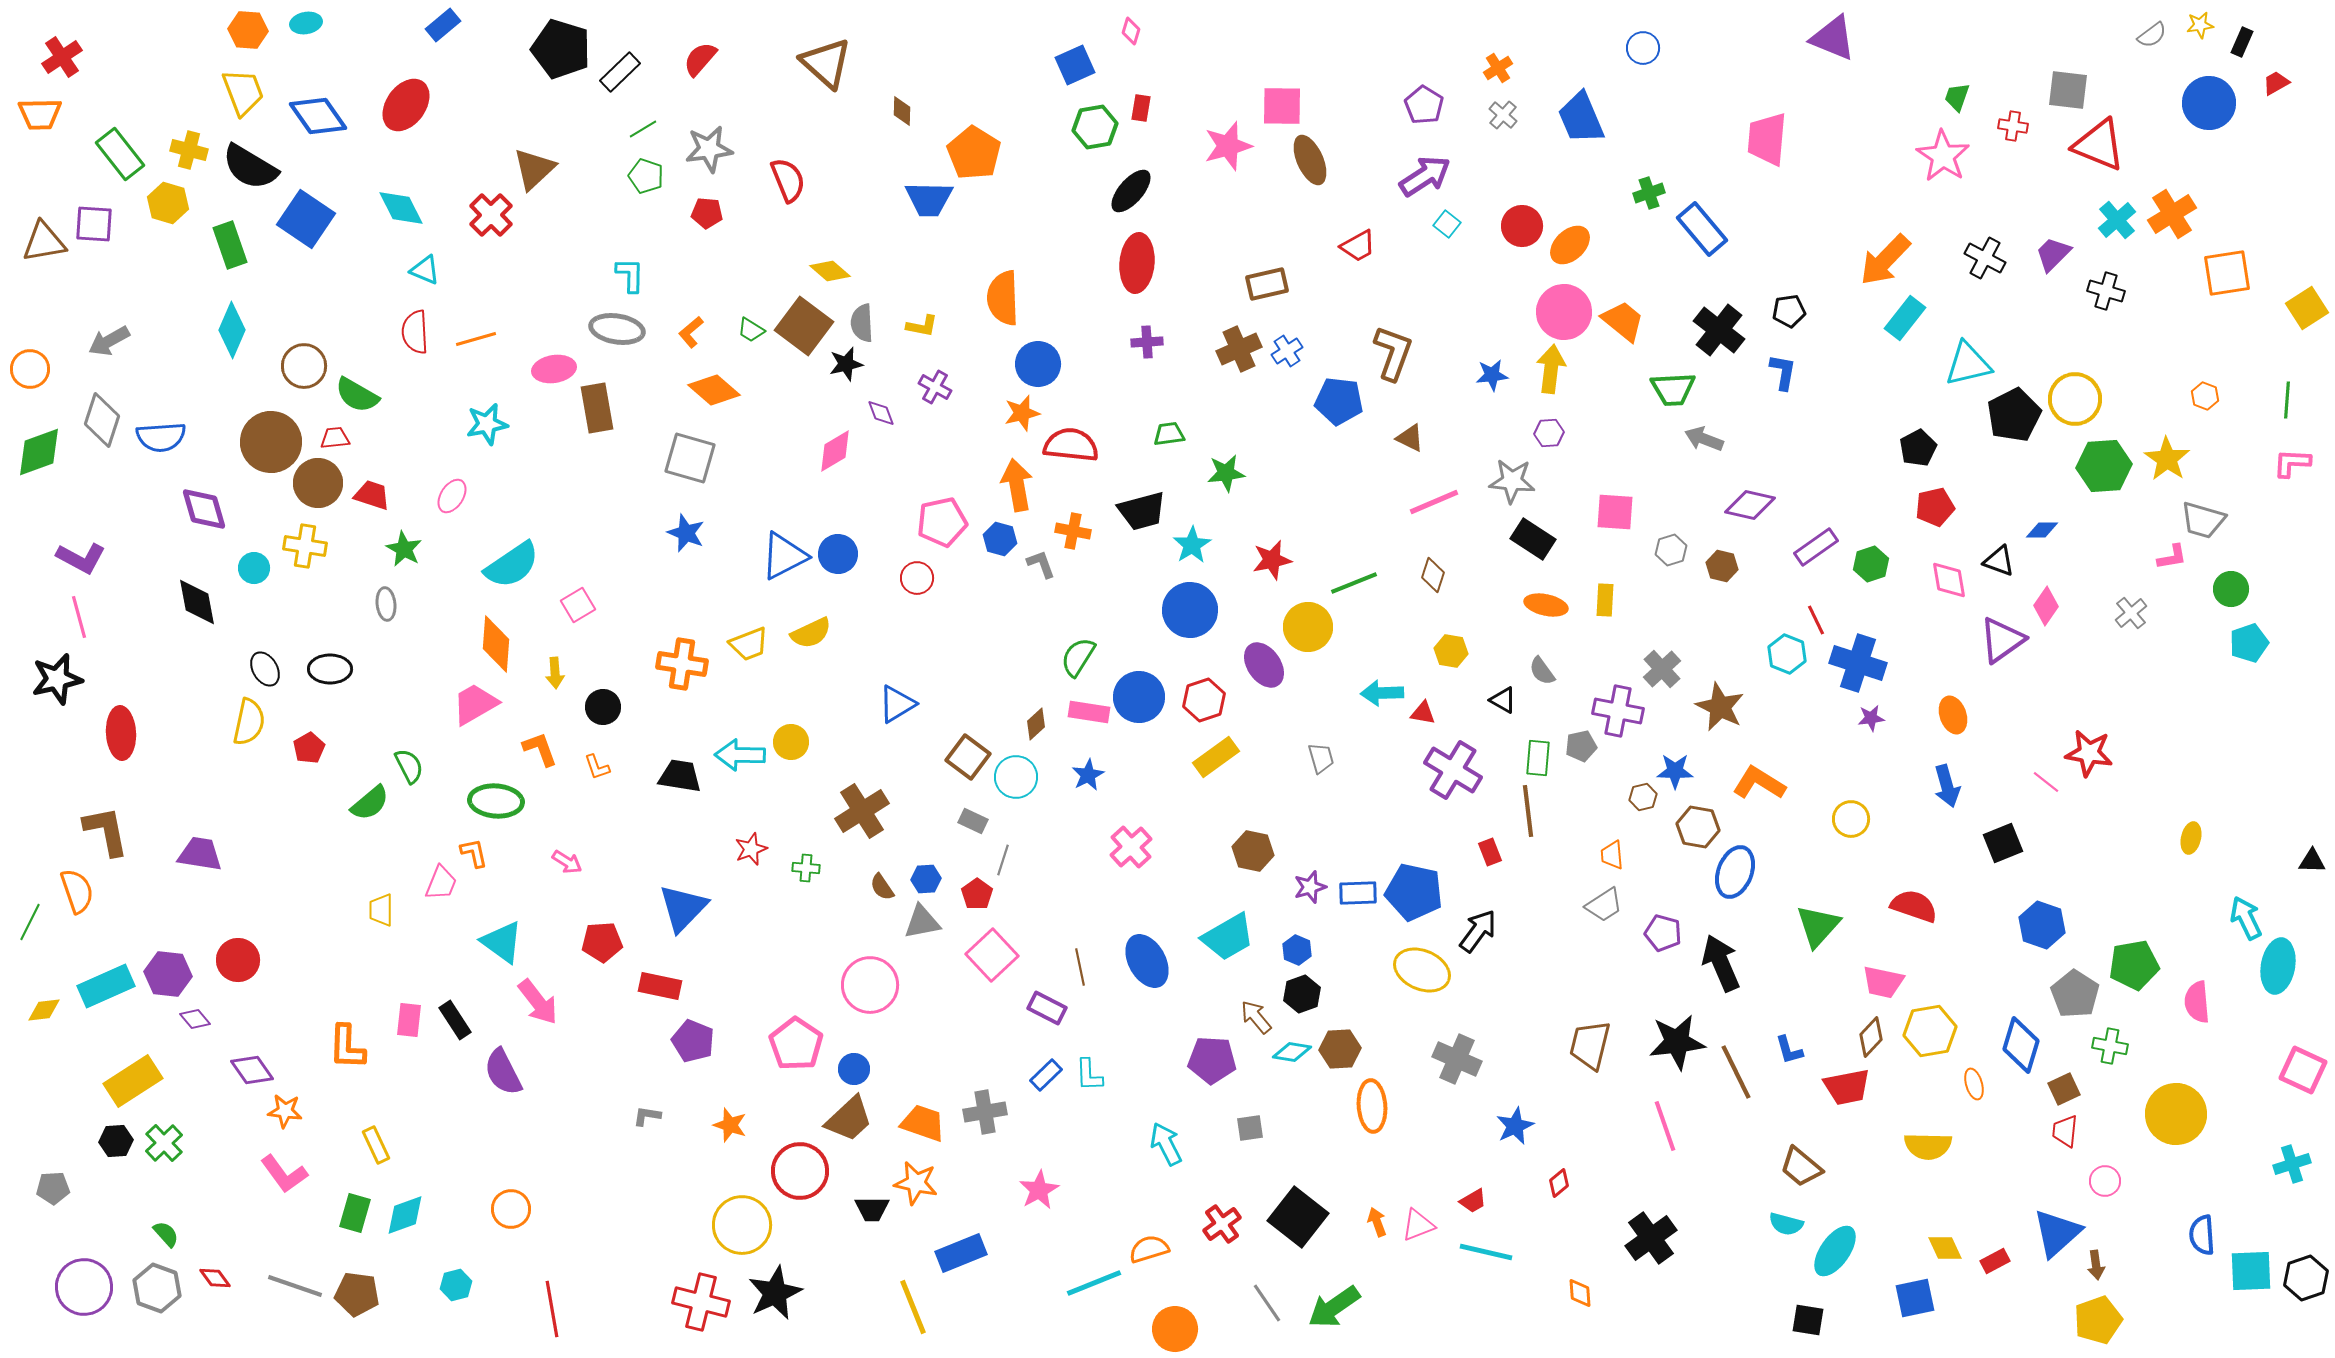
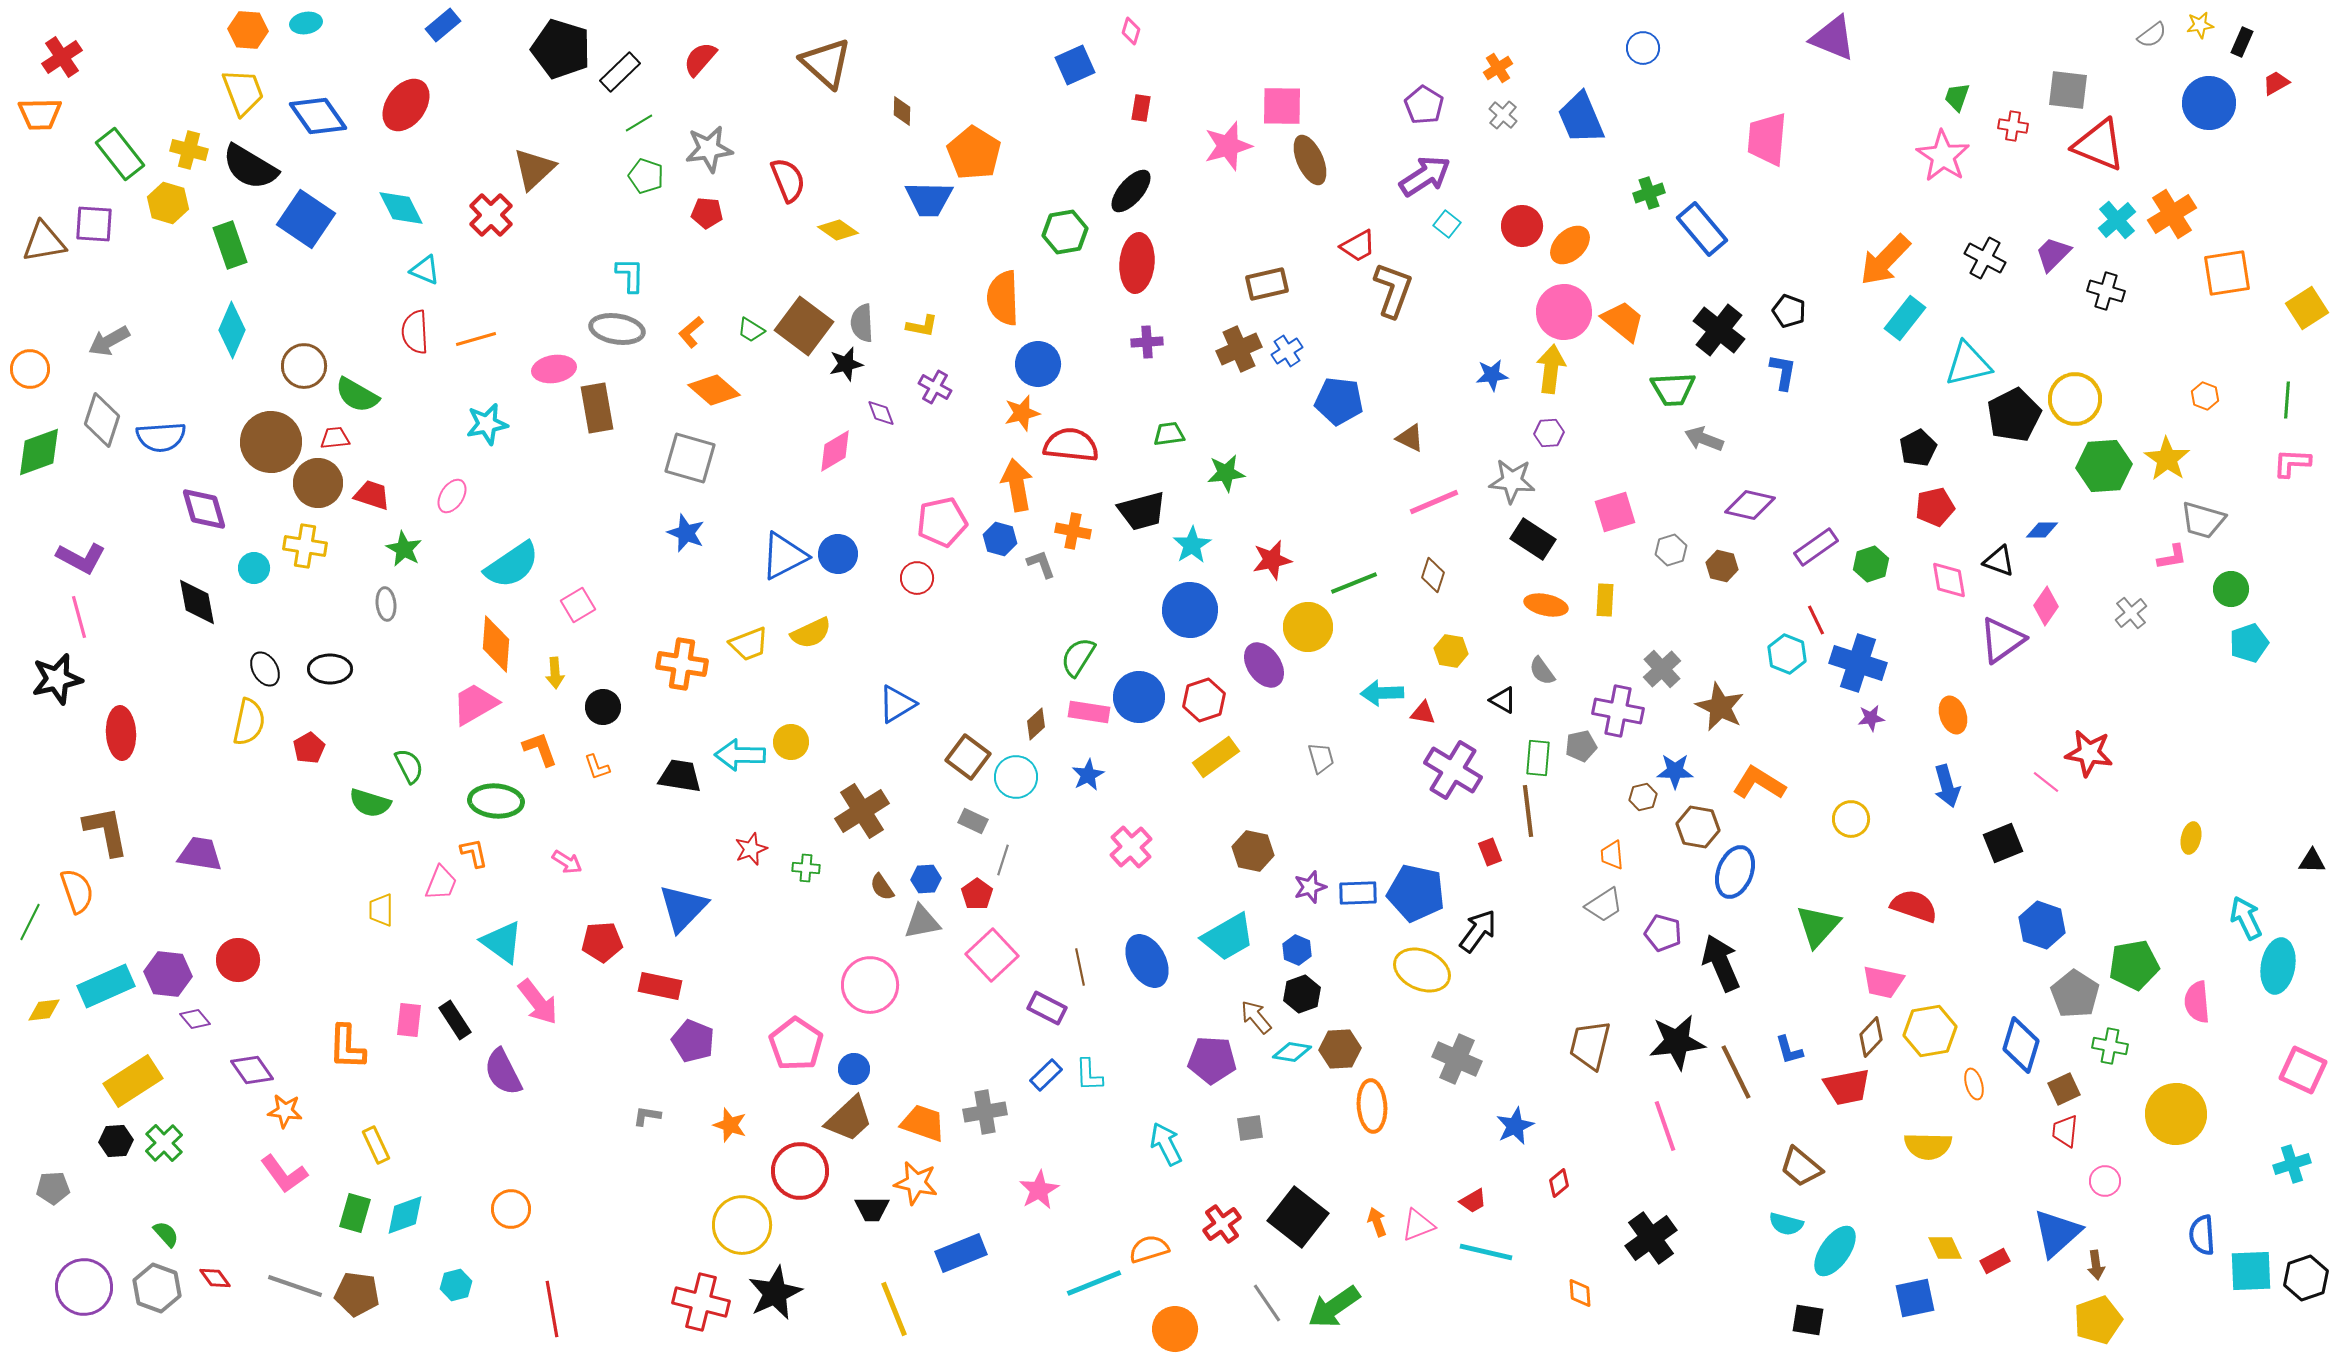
green hexagon at (1095, 127): moved 30 px left, 105 px down
green line at (643, 129): moved 4 px left, 6 px up
yellow diamond at (830, 271): moved 8 px right, 41 px up; rotated 6 degrees counterclockwise
black pentagon at (1789, 311): rotated 28 degrees clockwise
brown L-shape at (1393, 353): moved 63 px up
pink square at (1615, 512): rotated 21 degrees counterclockwise
green semicircle at (370, 803): rotated 57 degrees clockwise
blue pentagon at (1414, 892): moved 2 px right, 1 px down
yellow line at (913, 1307): moved 19 px left, 2 px down
